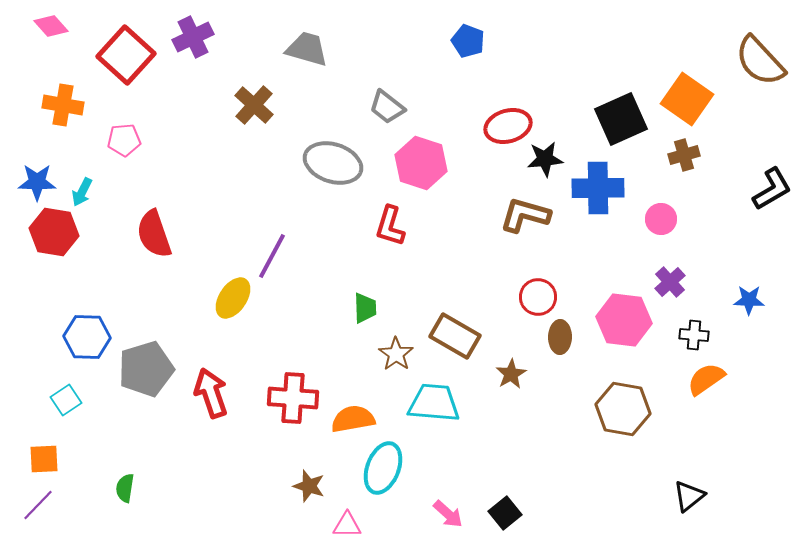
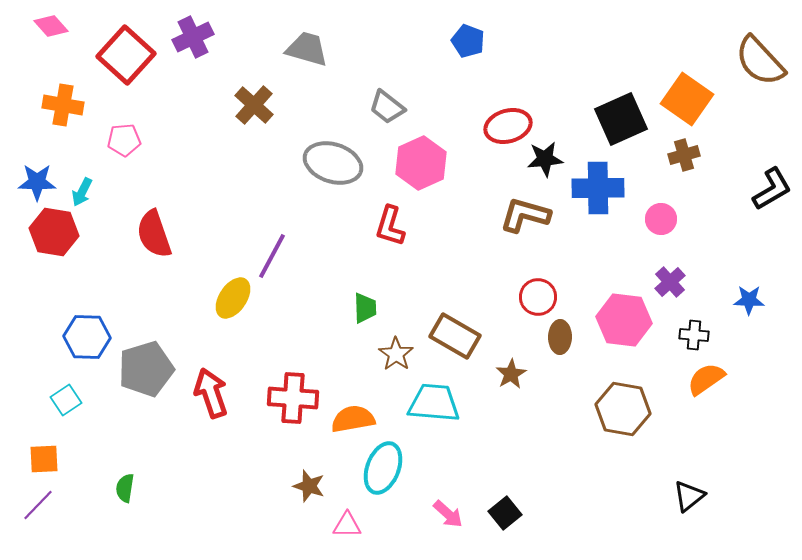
pink hexagon at (421, 163): rotated 18 degrees clockwise
